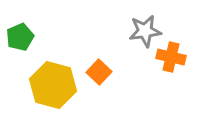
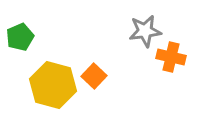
orange square: moved 5 px left, 4 px down
